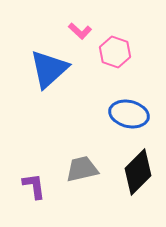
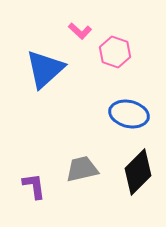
blue triangle: moved 4 px left
